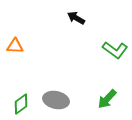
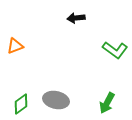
black arrow: rotated 36 degrees counterclockwise
orange triangle: rotated 24 degrees counterclockwise
green arrow: moved 4 px down; rotated 15 degrees counterclockwise
